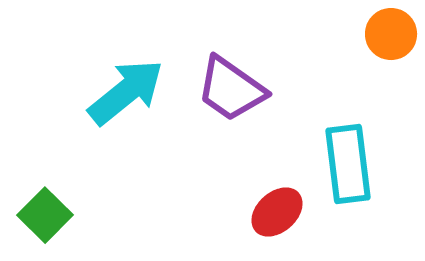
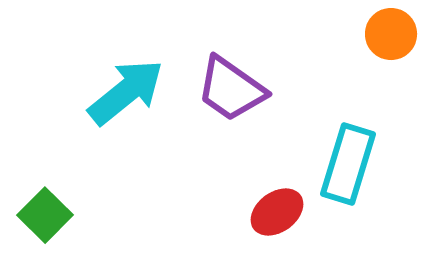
cyan rectangle: rotated 24 degrees clockwise
red ellipse: rotated 6 degrees clockwise
